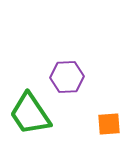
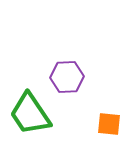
orange square: rotated 10 degrees clockwise
